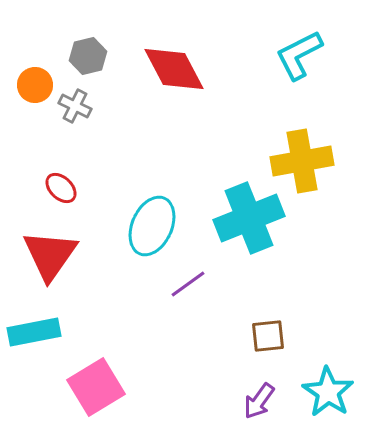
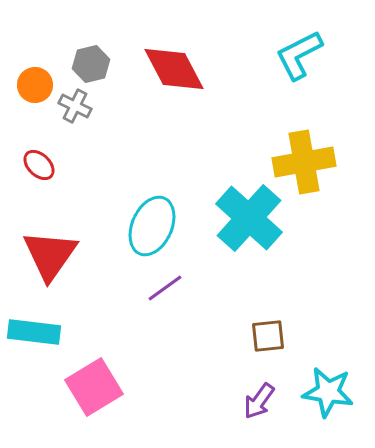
gray hexagon: moved 3 px right, 8 px down
yellow cross: moved 2 px right, 1 px down
red ellipse: moved 22 px left, 23 px up
cyan cross: rotated 26 degrees counterclockwise
purple line: moved 23 px left, 4 px down
cyan rectangle: rotated 18 degrees clockwise
pink square: moved 2 px left
cyan star: rotated 24 degrees counterclockwise
